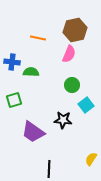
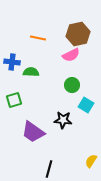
brown hexagon: moved 3 px right, 4 px down
pink semicircle: moved 2 px right, 1 px down; rotated 42 degrees clockwise
cyan square: rotated 21 degrees counterclockwise
yellow semicircle: moved 2 px down
black line: rotated 12 degrees clockwise
